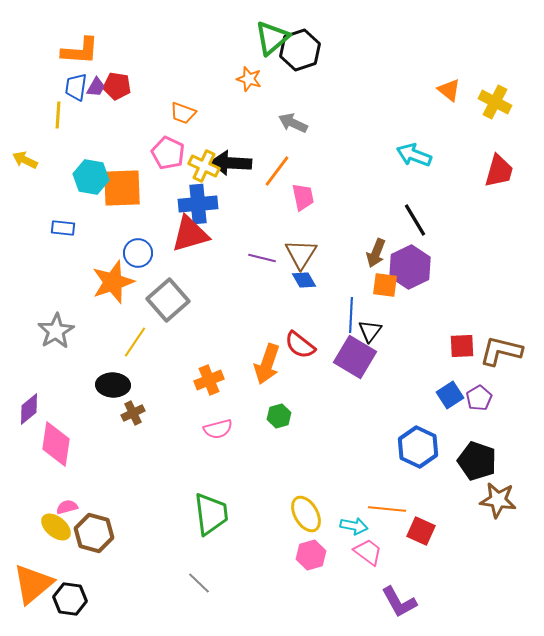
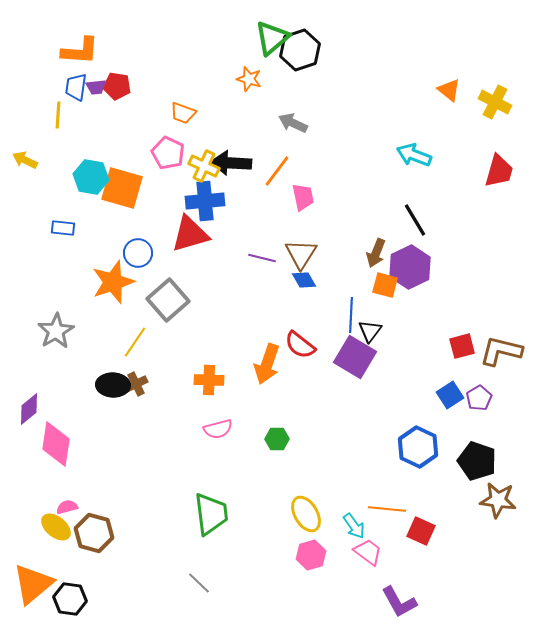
purple trapezoid at (96, 87): rotated 55 degrees clockwise
orange square at (122, 188): rotated 18 degrees clockwise
blue cross at (198, 204): moved 7 px right, 3 px up
orange square at (385, 285): rotated 8 degrees clockwise
red square at (462, 346): rotated 12 degrees counterclockwise
orange cross at (209, 380): rotated 24 degrees clockwise
brown cross at (133, 413): moved 3 px right, 29 px up
green hexagon at (279, 416): moved 2 px left, 23 px down; rotated 15 degrees clockwise
cyan arrow at (354, 526): rotated 44 degrees clockwise
